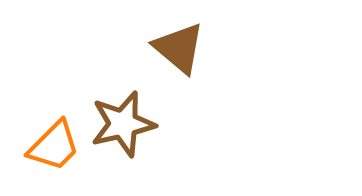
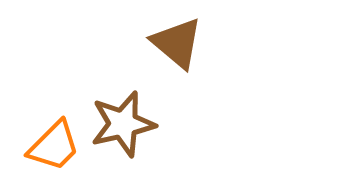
brown triangle: moved 2 px left, 5 px up
